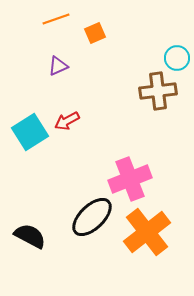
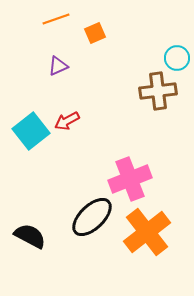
cyan square: moved 1 px right, 1 px up; rotated 6 degrees counterclockwise
